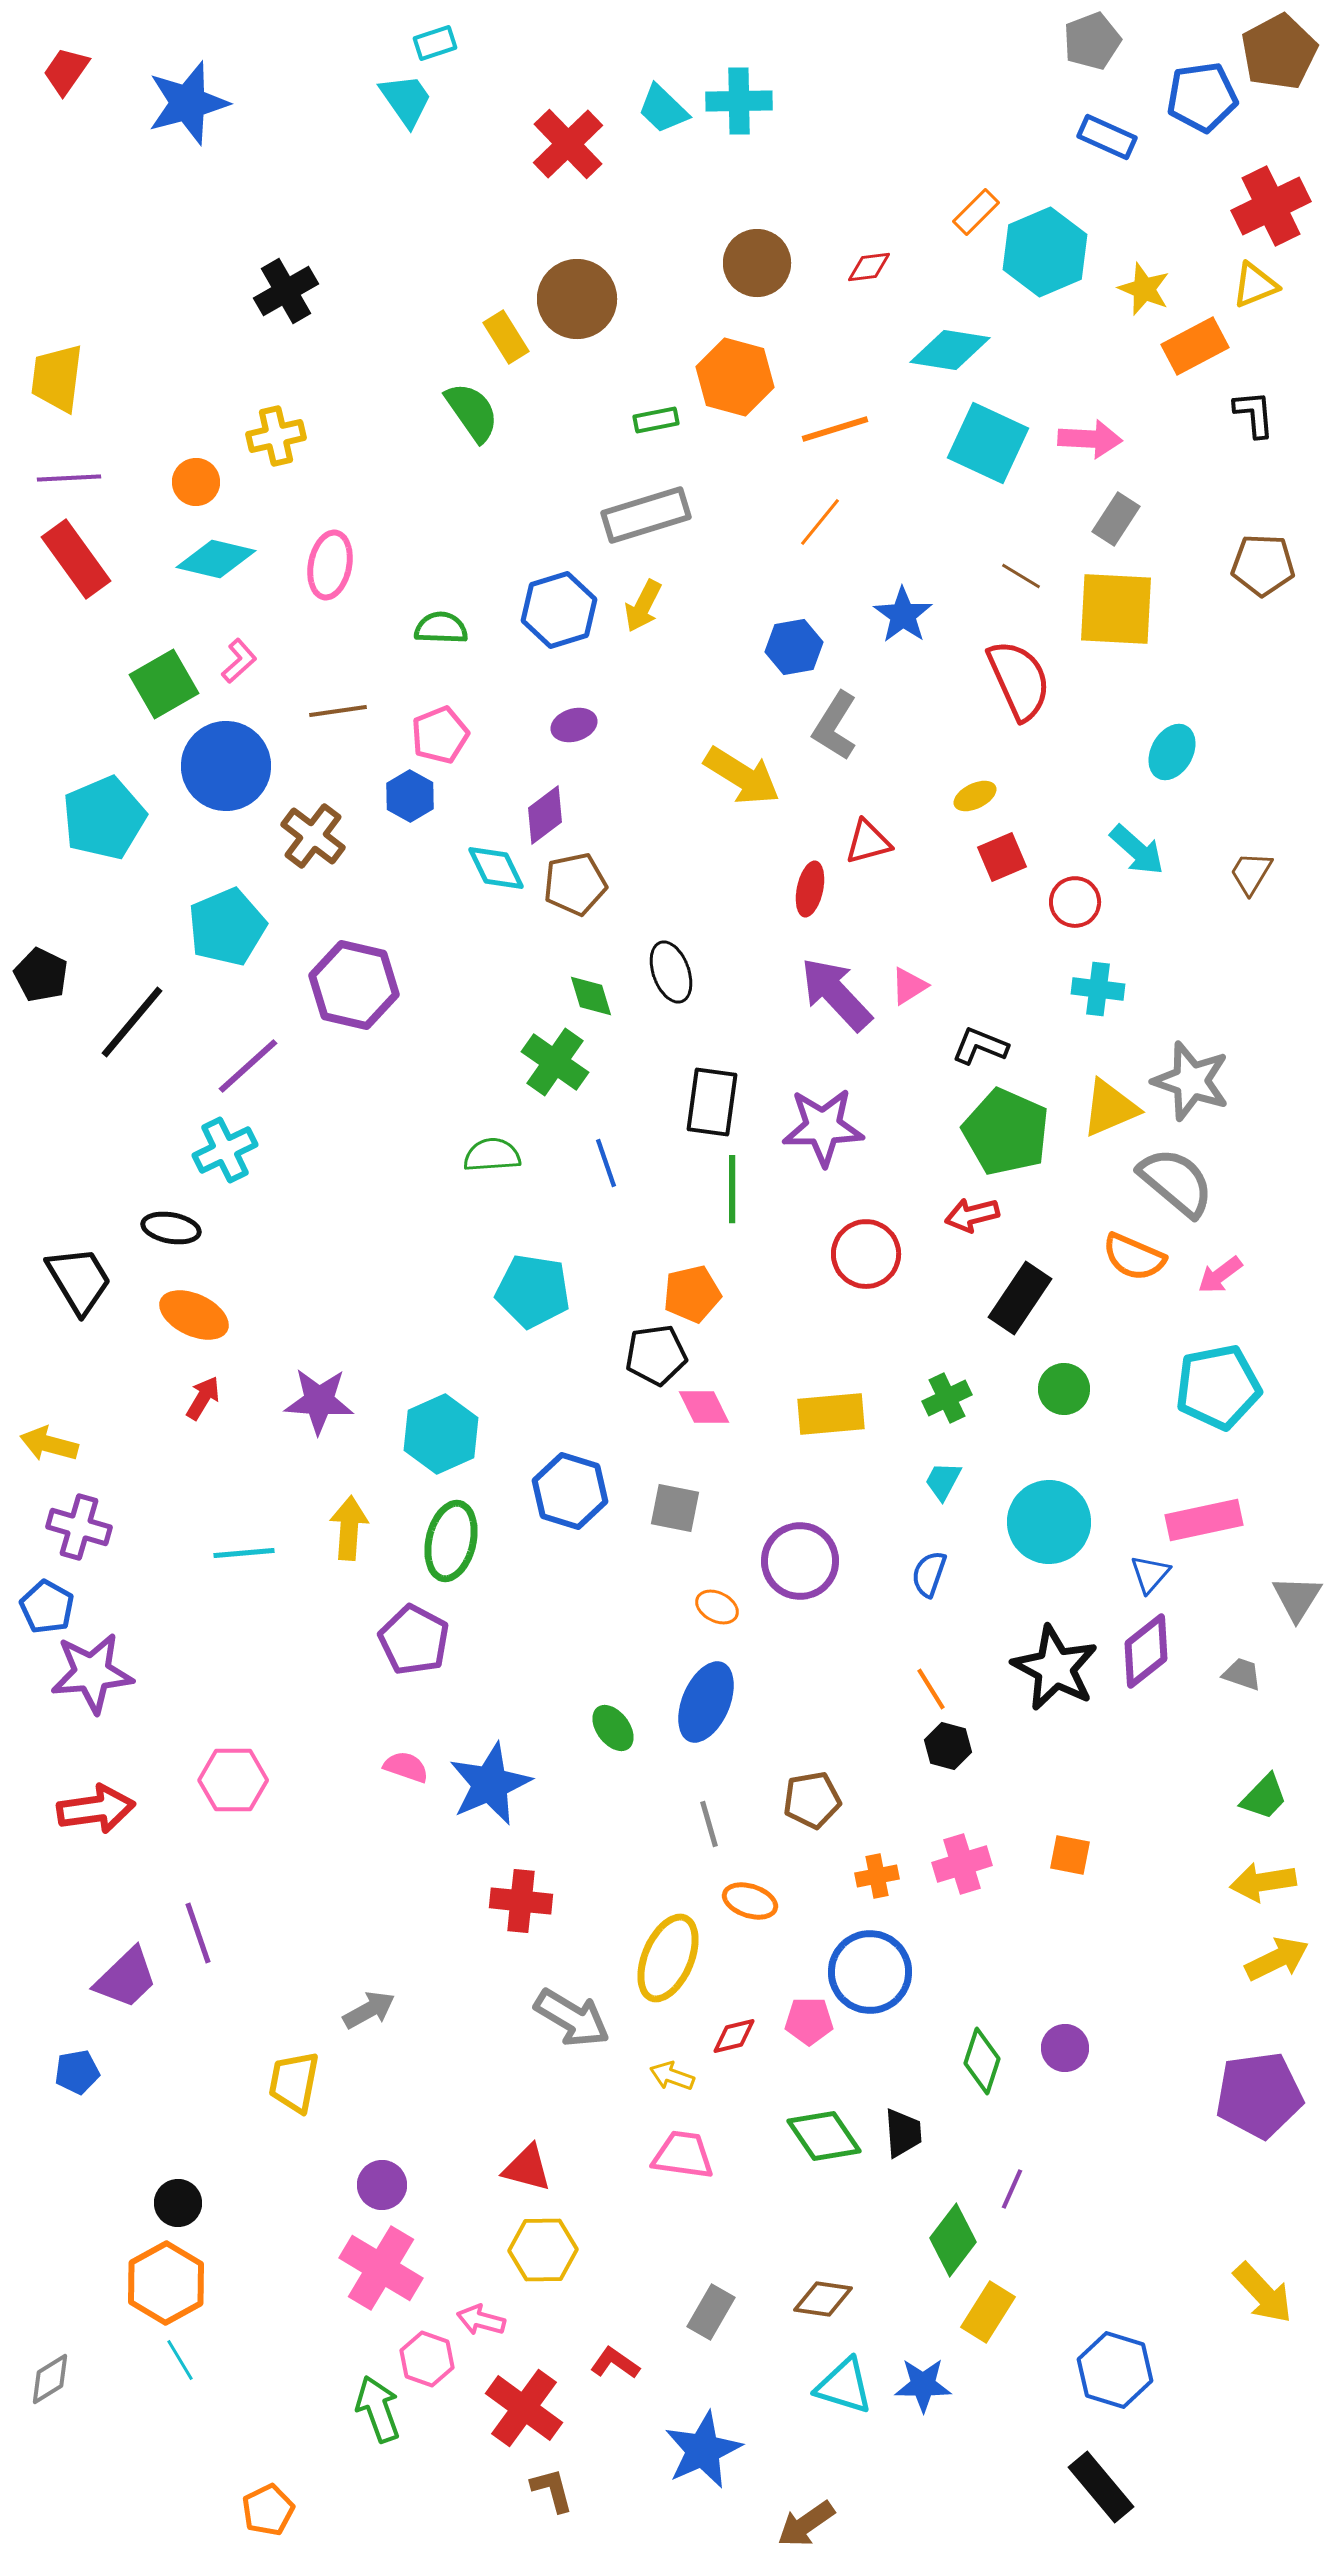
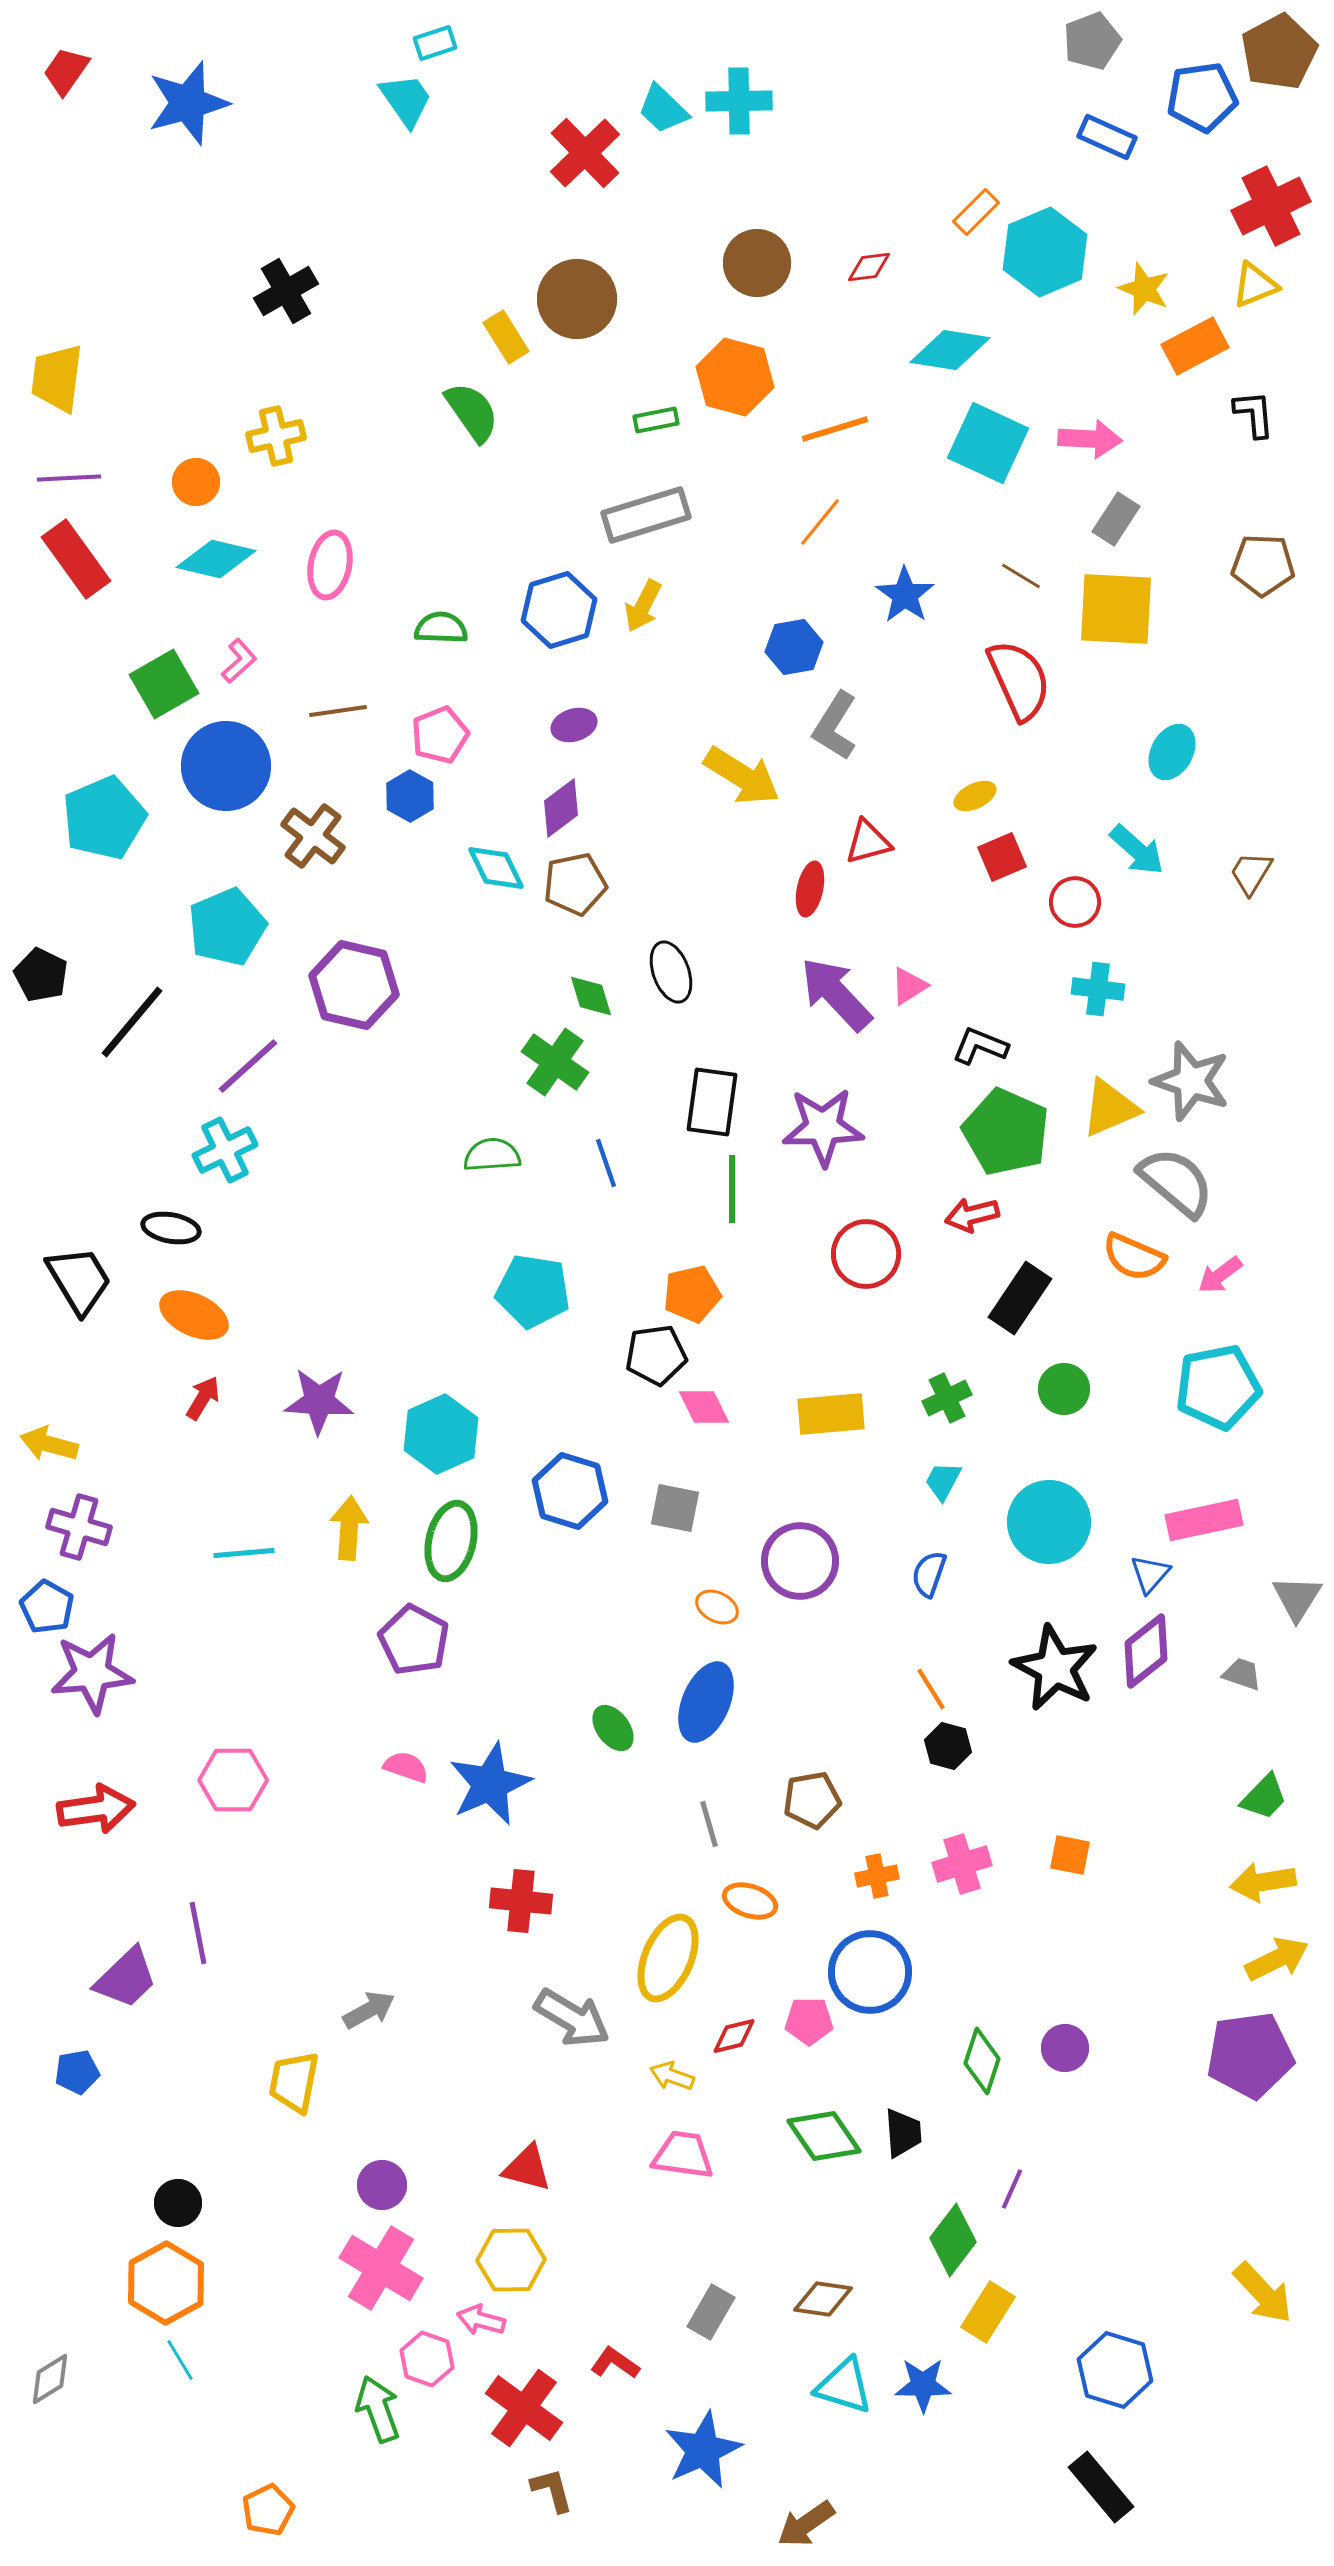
red cross at (568, 144): moved 17 px right, 9 px down
blue star at (903, 615): moved 2 px right, 20 px up
purple diamond at (545, 815): moved 16 px right, 7 px up
purple line at (198, 1933): rotated 8 degrees clockwise
purple pentagon at (1259, 2095): moved 9 px left, 40 px up
yellow hexagon at (543, 2250): moved 32 px left, 10 px down
